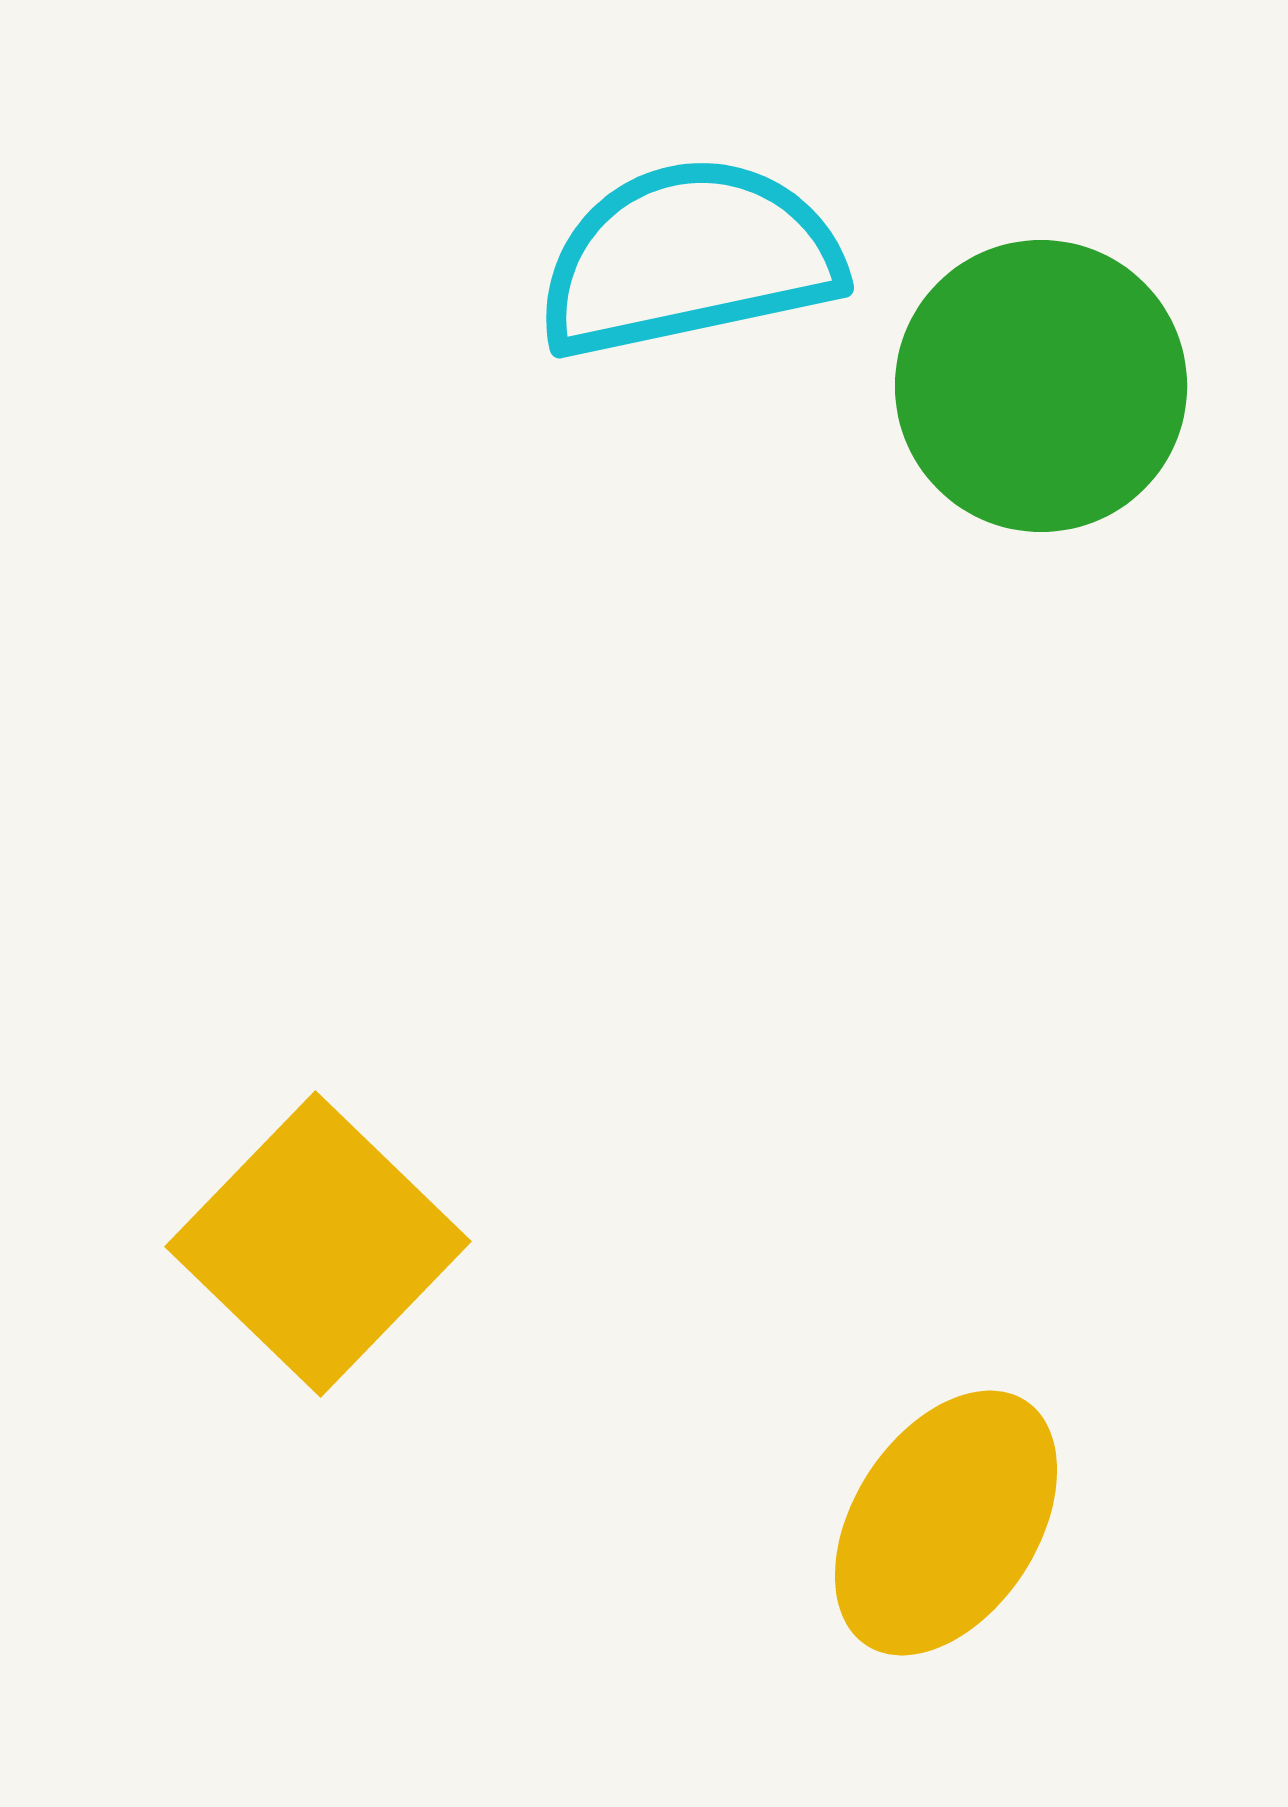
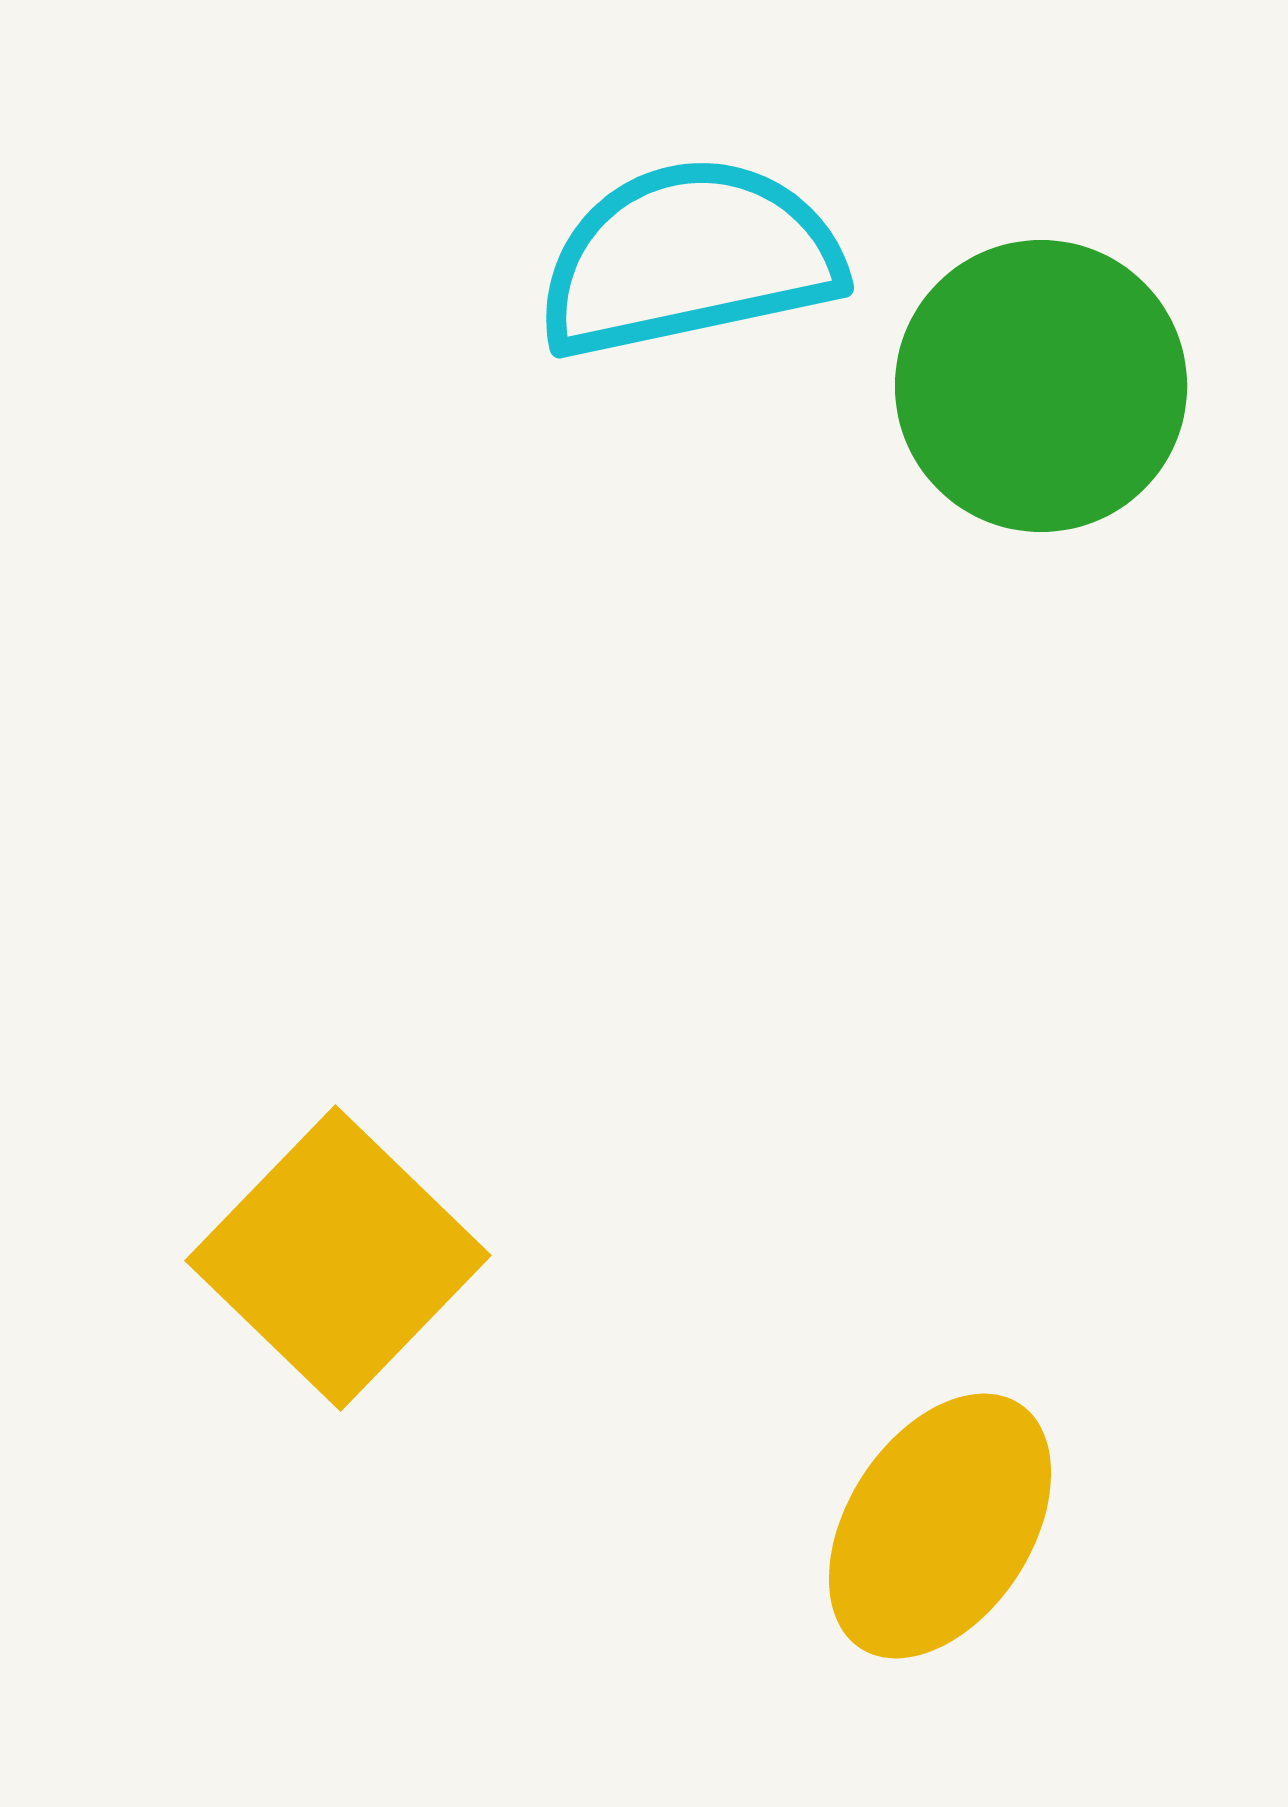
yellow square: moved 20 px right, 14 px down
yellow ellipse: moved 6 px left, 3 px down
